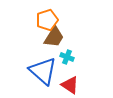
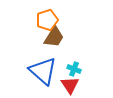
cyan cross: moved 7 px right, 12 px down
red triangle: rotated 24 degrees clockwise
